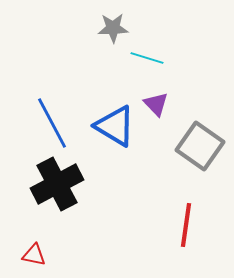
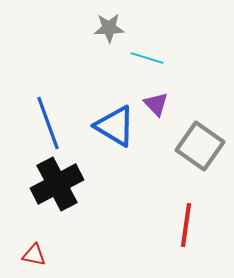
gray star: moved 4 px left
blue line: moved 4 px left; rotated 8 degrees clockwise
